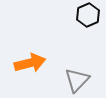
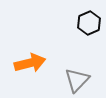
black hexagon: moved 1 px right, 8 px down
